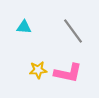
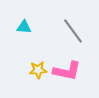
pink L-shape: moved 1 px left, 2 px up
